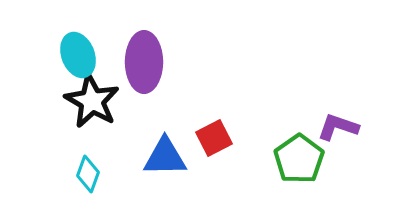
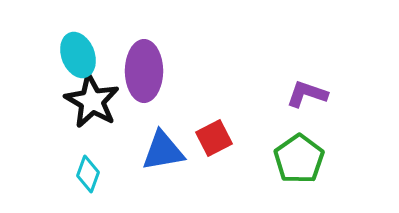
purple ellipse: moved 9 px down
purple L-shape: moved 31 px left, 33 px up
blue triangle: moved 2 px left, 6 px up; rotated 9 degrees counterclockwise
